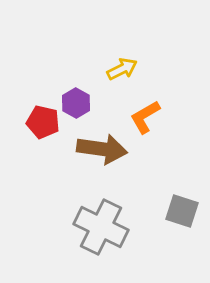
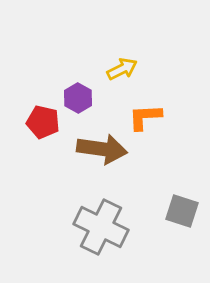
purple hexagon: moved 2 px right, 5 px up
orange L-shape: rotated 27 degrees clockwise
